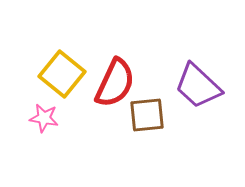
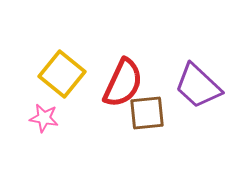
red semicircle: moved 8 px right
brown square: moved 2 px up
